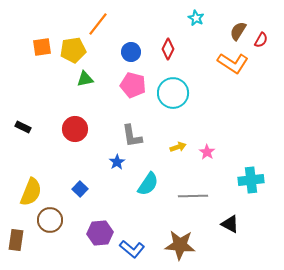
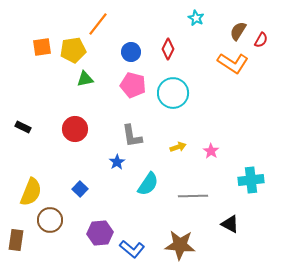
pink star: moved 4 px right, 1 px up
